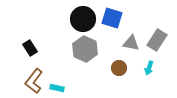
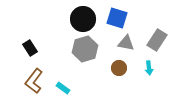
blue square: moved 5 px right
gray triangle: moved 5 px left
gray hexagon: rotated 20 degrees clockwise
cyan arrow: rotated 24 degrees counterclockwise
cyan rectangle: moved 6 px right; rotated 24 degrees clockwise
